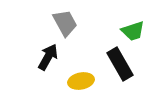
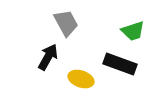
gray trapezoid: moved 1 px right
black rectangle: rotated 40 degrees counterclockwise
yellow ellipse: moved 2 px up; rotated 30 degrees clockwise
